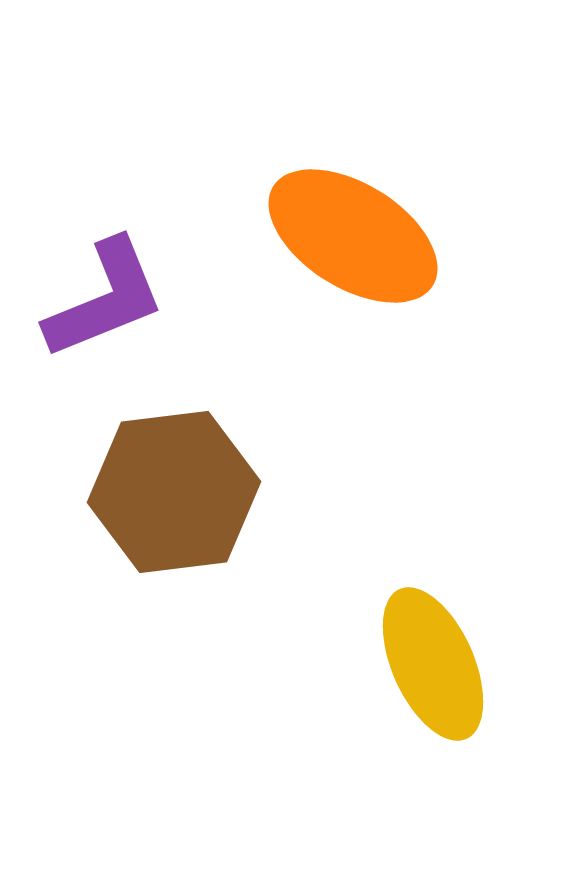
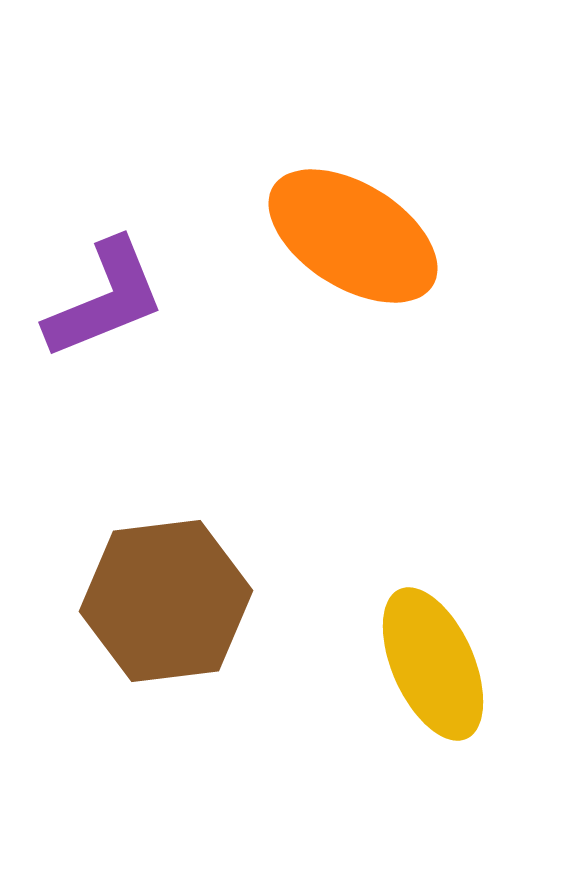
brown hexagon: moved 8 px left, 109 px down
